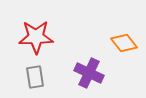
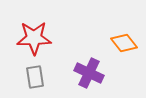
red star: moved 2 px left, 1 px down
